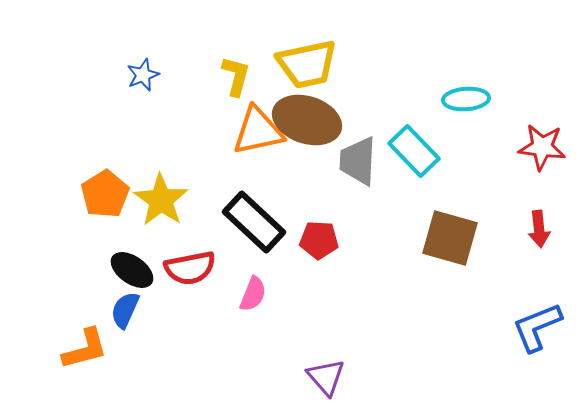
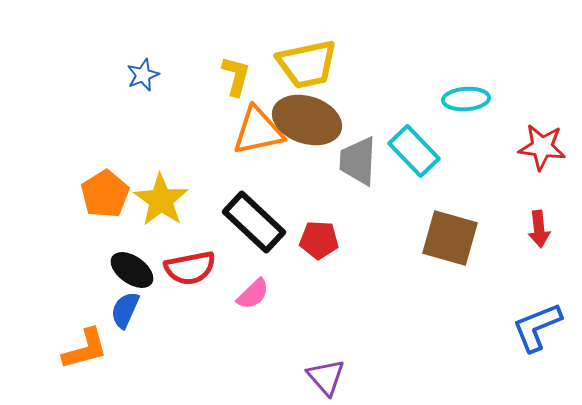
pink semicircle: rotated 24 degrees clockwise
